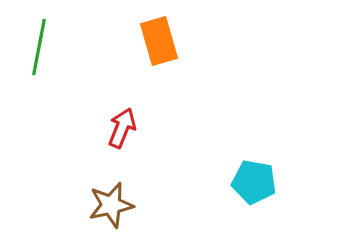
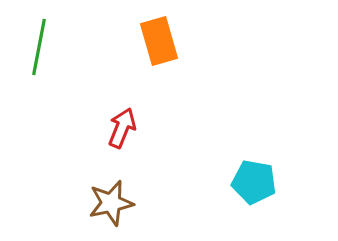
brown star: moved 2 px up
